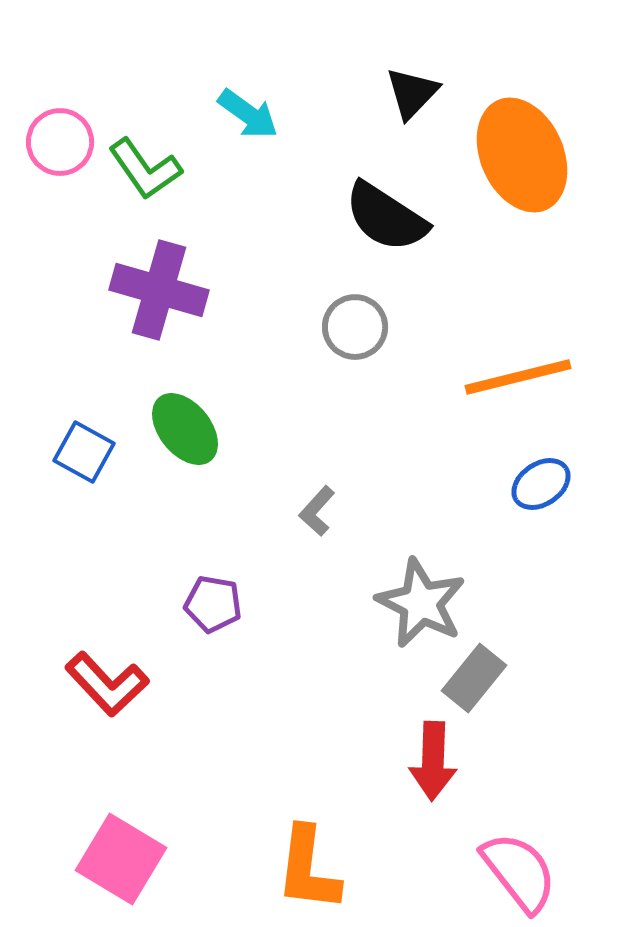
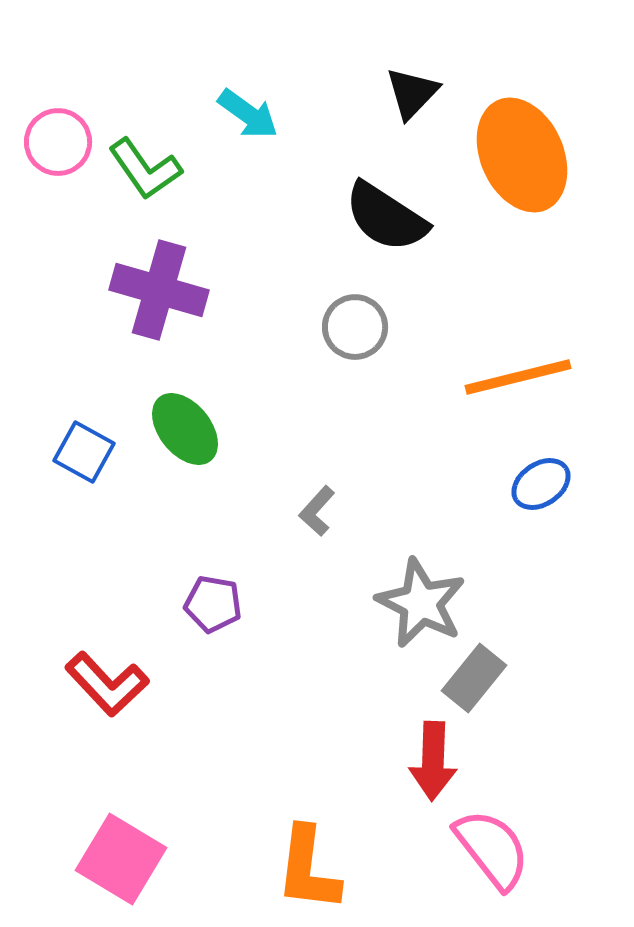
pink circle: moved 2 px left
pink semicircle: moved 27 px left, 23 px up
